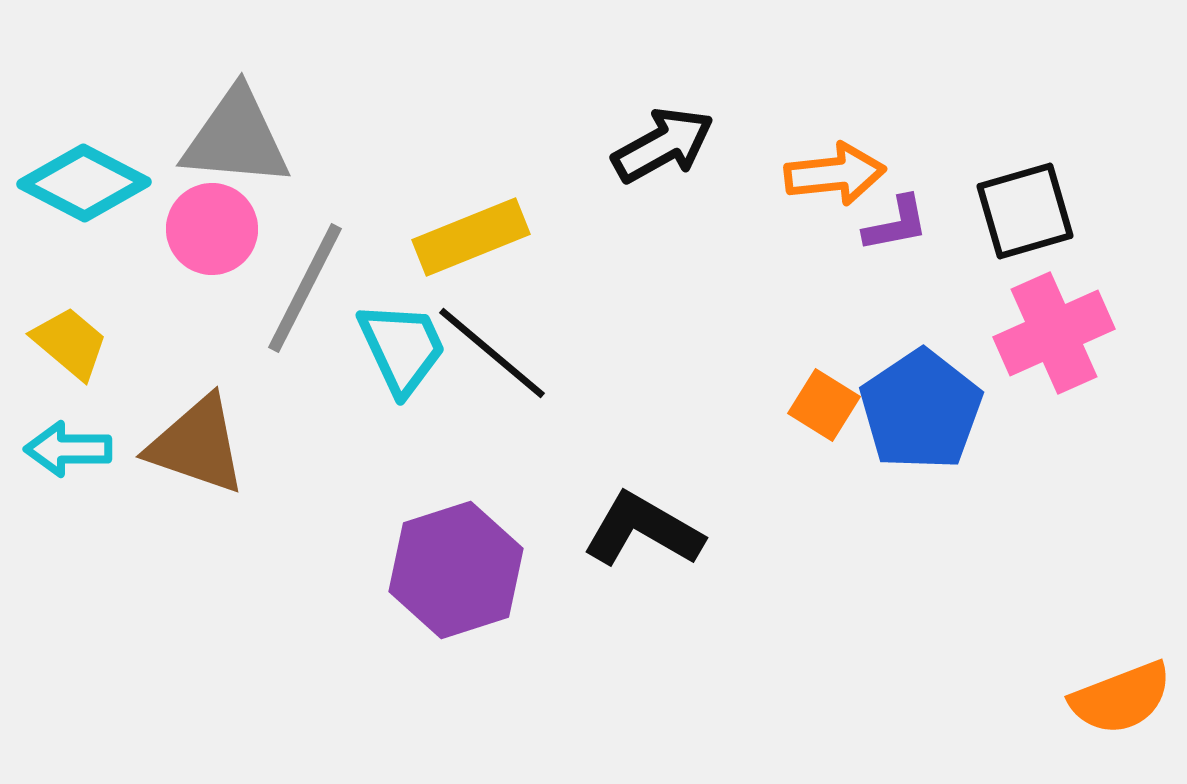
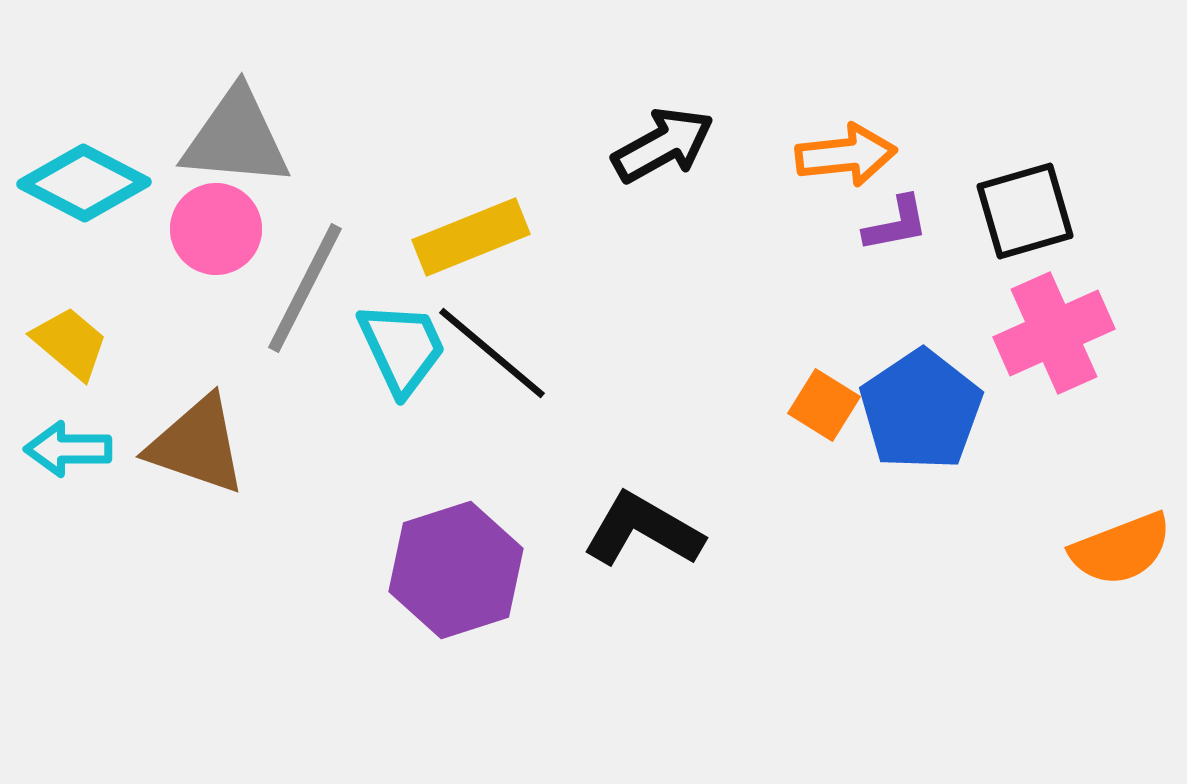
orange arrow: moved 11 px right, 19 px up
pink circle: moved 4 px right
orange semicircle: moved 149 px up
